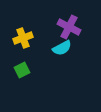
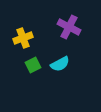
cyan semicircle: moved 2 px left, 16 px down
green square: moved 11 px right, 5 px up
